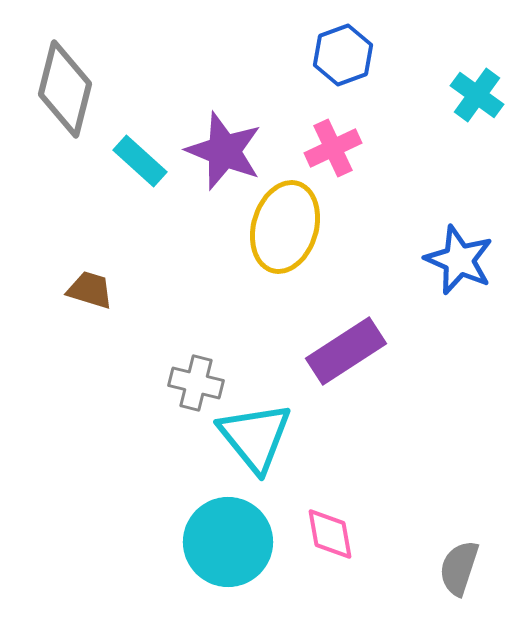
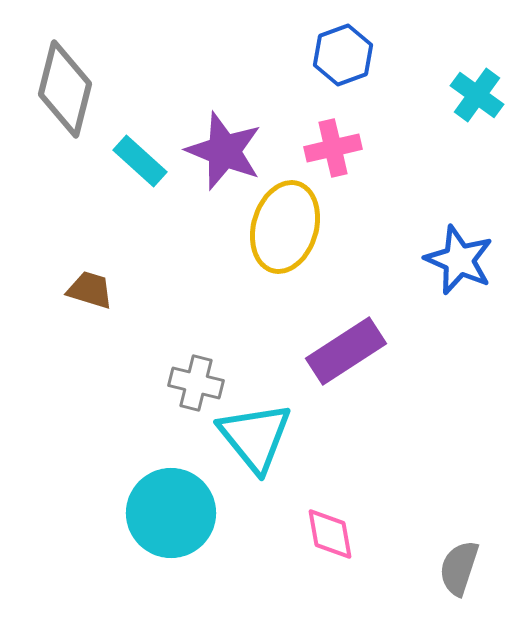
pink cross: rotated 12 degrees clockwise
cyan circle: moved 57 px left, 29 px up
